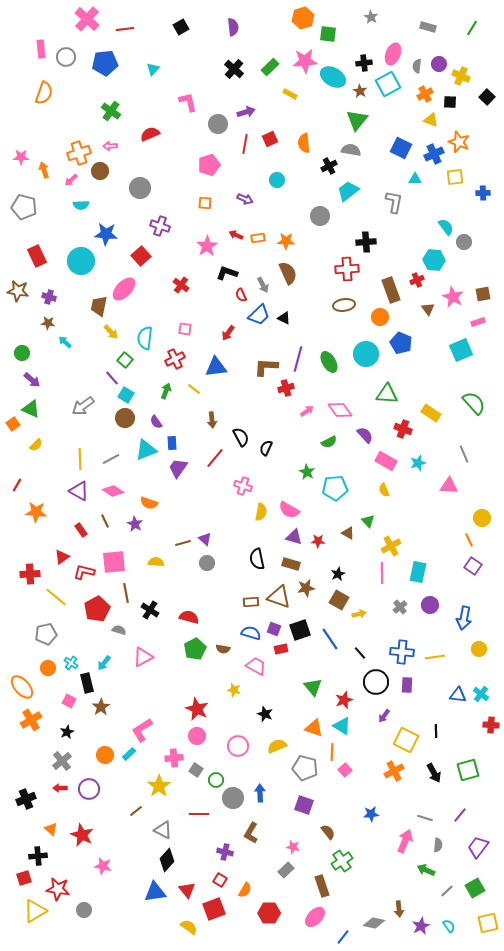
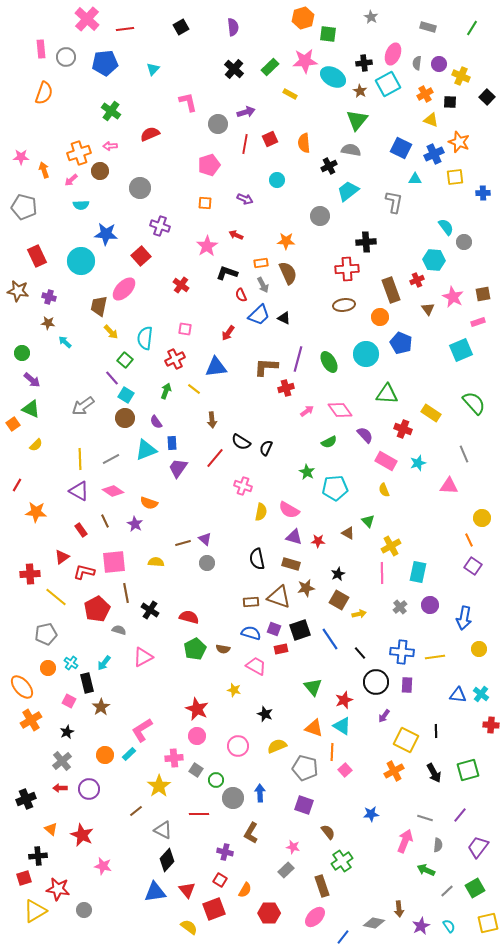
gray semicircle at (417, 66): moved 3 px up
orange rectangle at (258, 238): moved 3 px right, 25 px down
black semicircle at (241, 437): moved 5 px down; rotated 150 degrees clockwise
